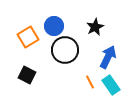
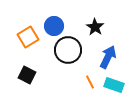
black star: rotated 12 degrees counterclockwise
black circle: moved 3 px right
cyan rectangle: moved 3 px right; rotated 36 degrees counterclockwise
